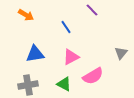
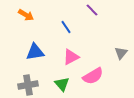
blue triangle: moved 2 px up
green triangle: moved 2 px left; rotated 21 degrees clockwise
